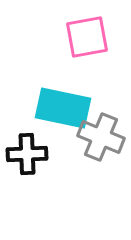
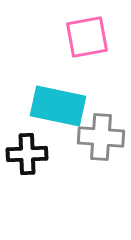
cyan rectangle: moved 5 px left, 2 px up
gray cross: rotated 18 degrees counterclockwise
